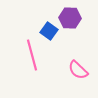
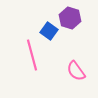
purple hexagon: rotated 15 degrees clockwise
pink semicircle: moved 2 px left, 1 px down; rotated 10 degrees clockwise
